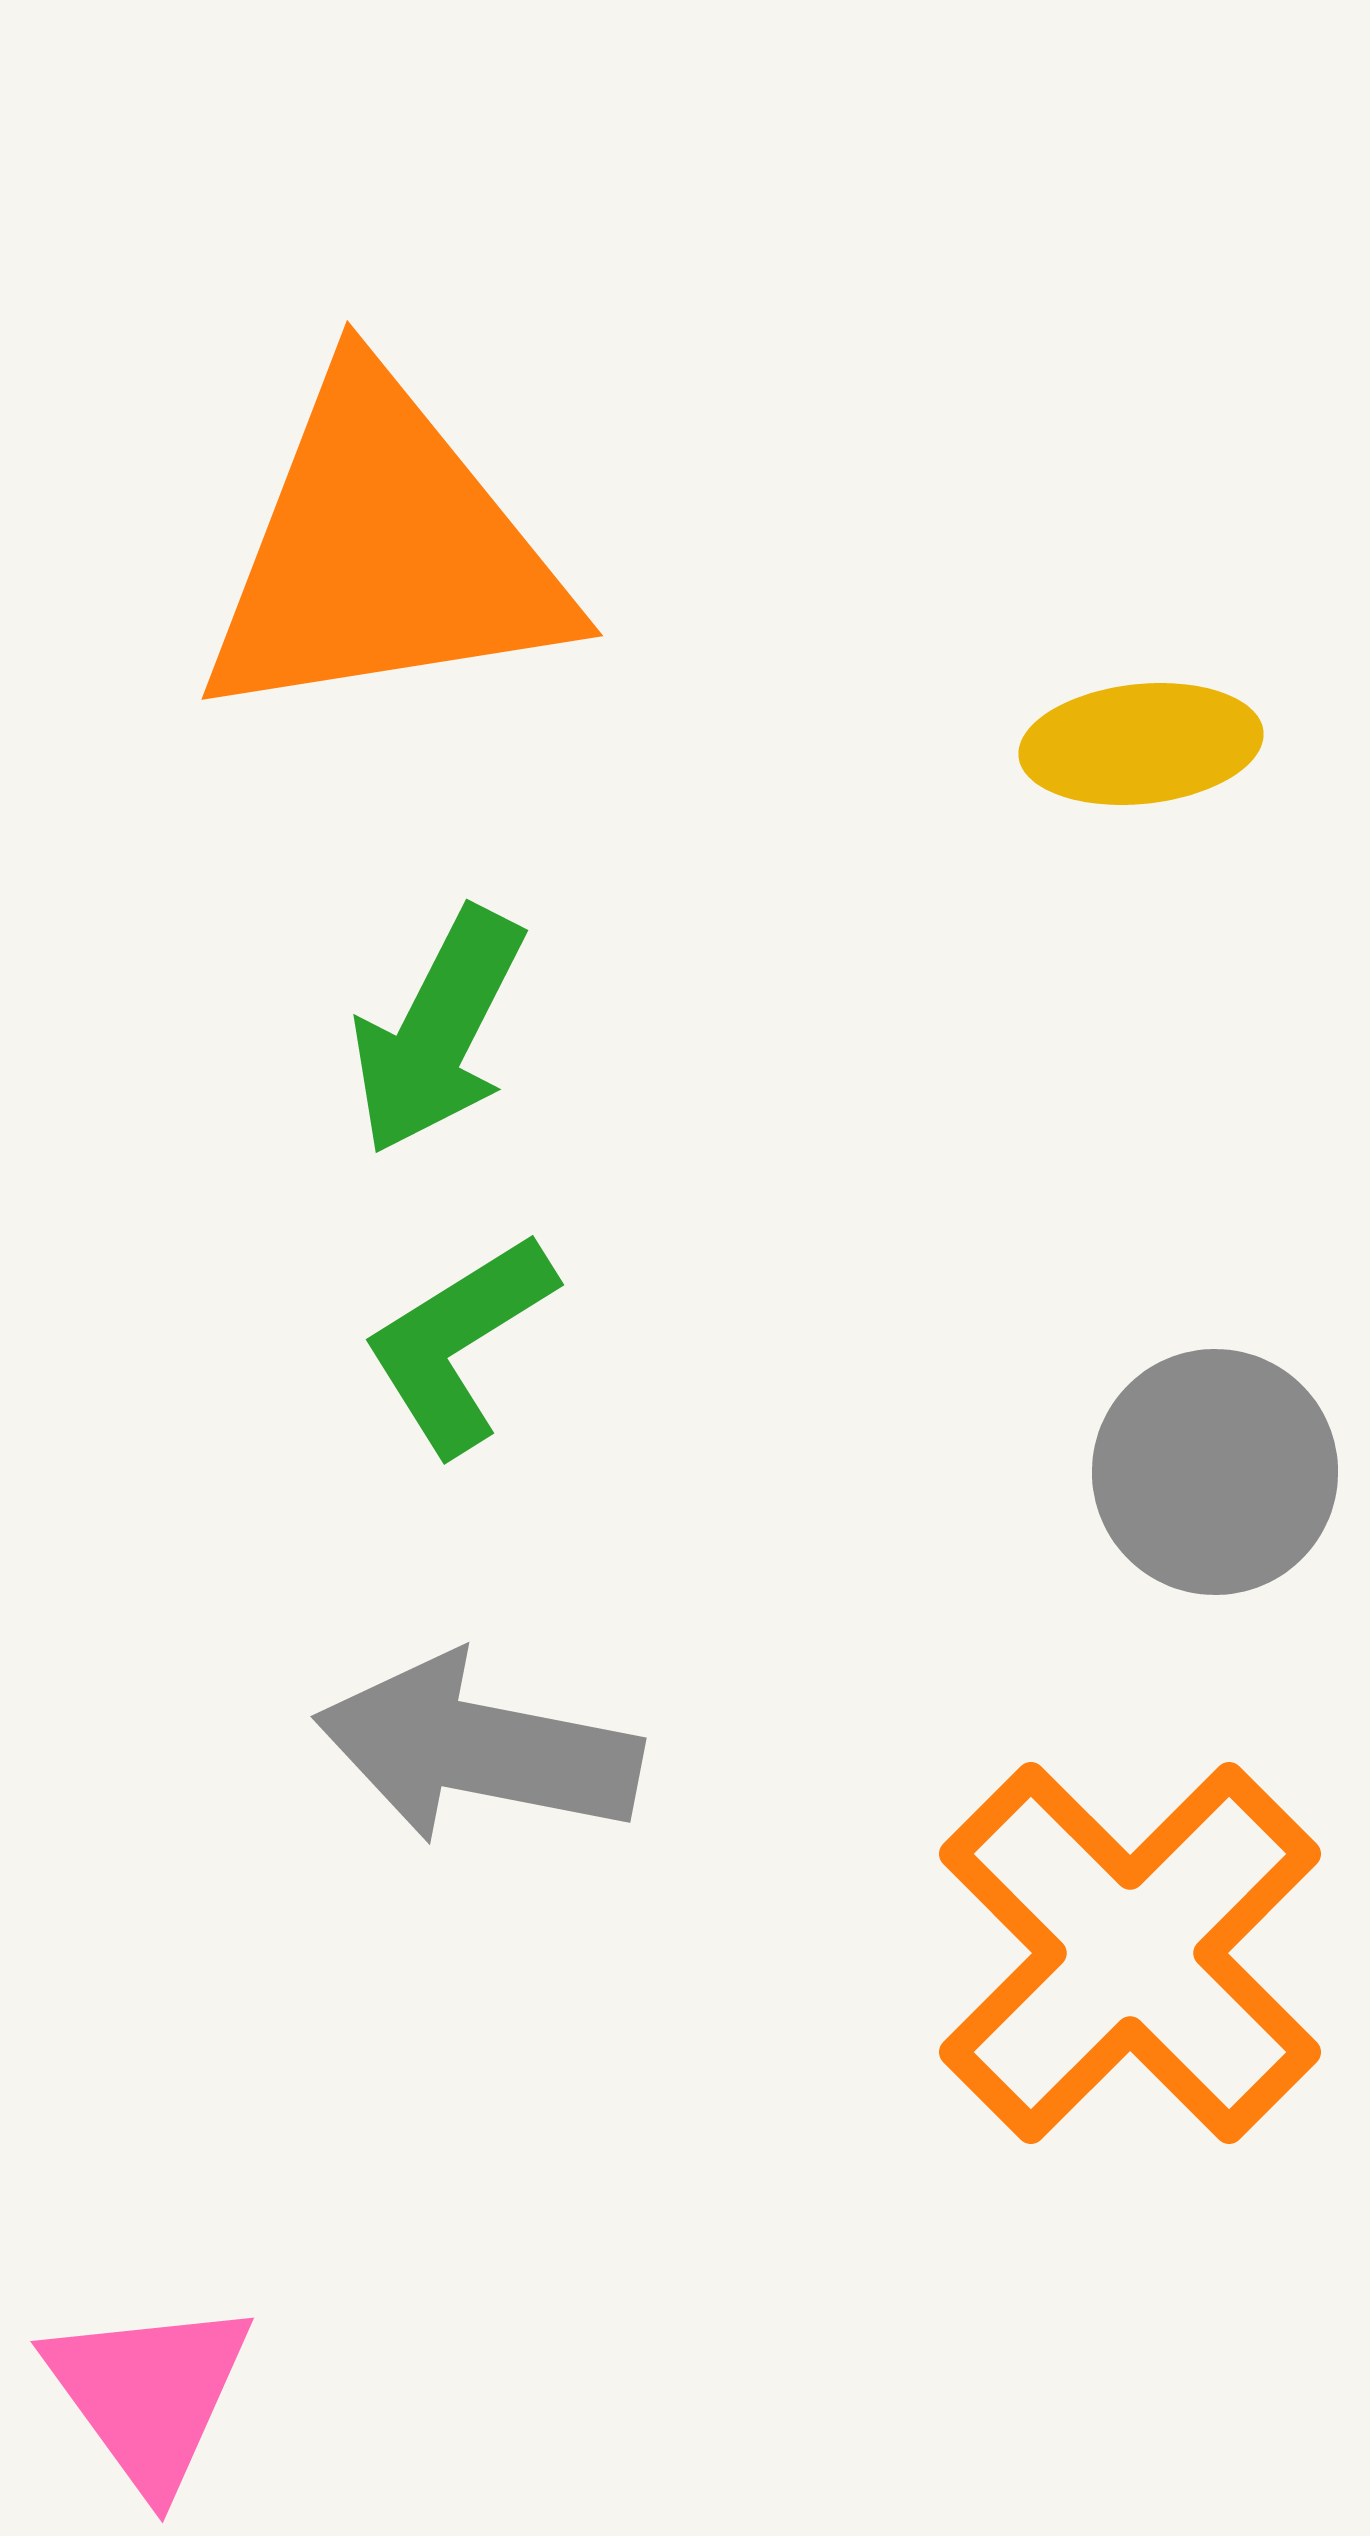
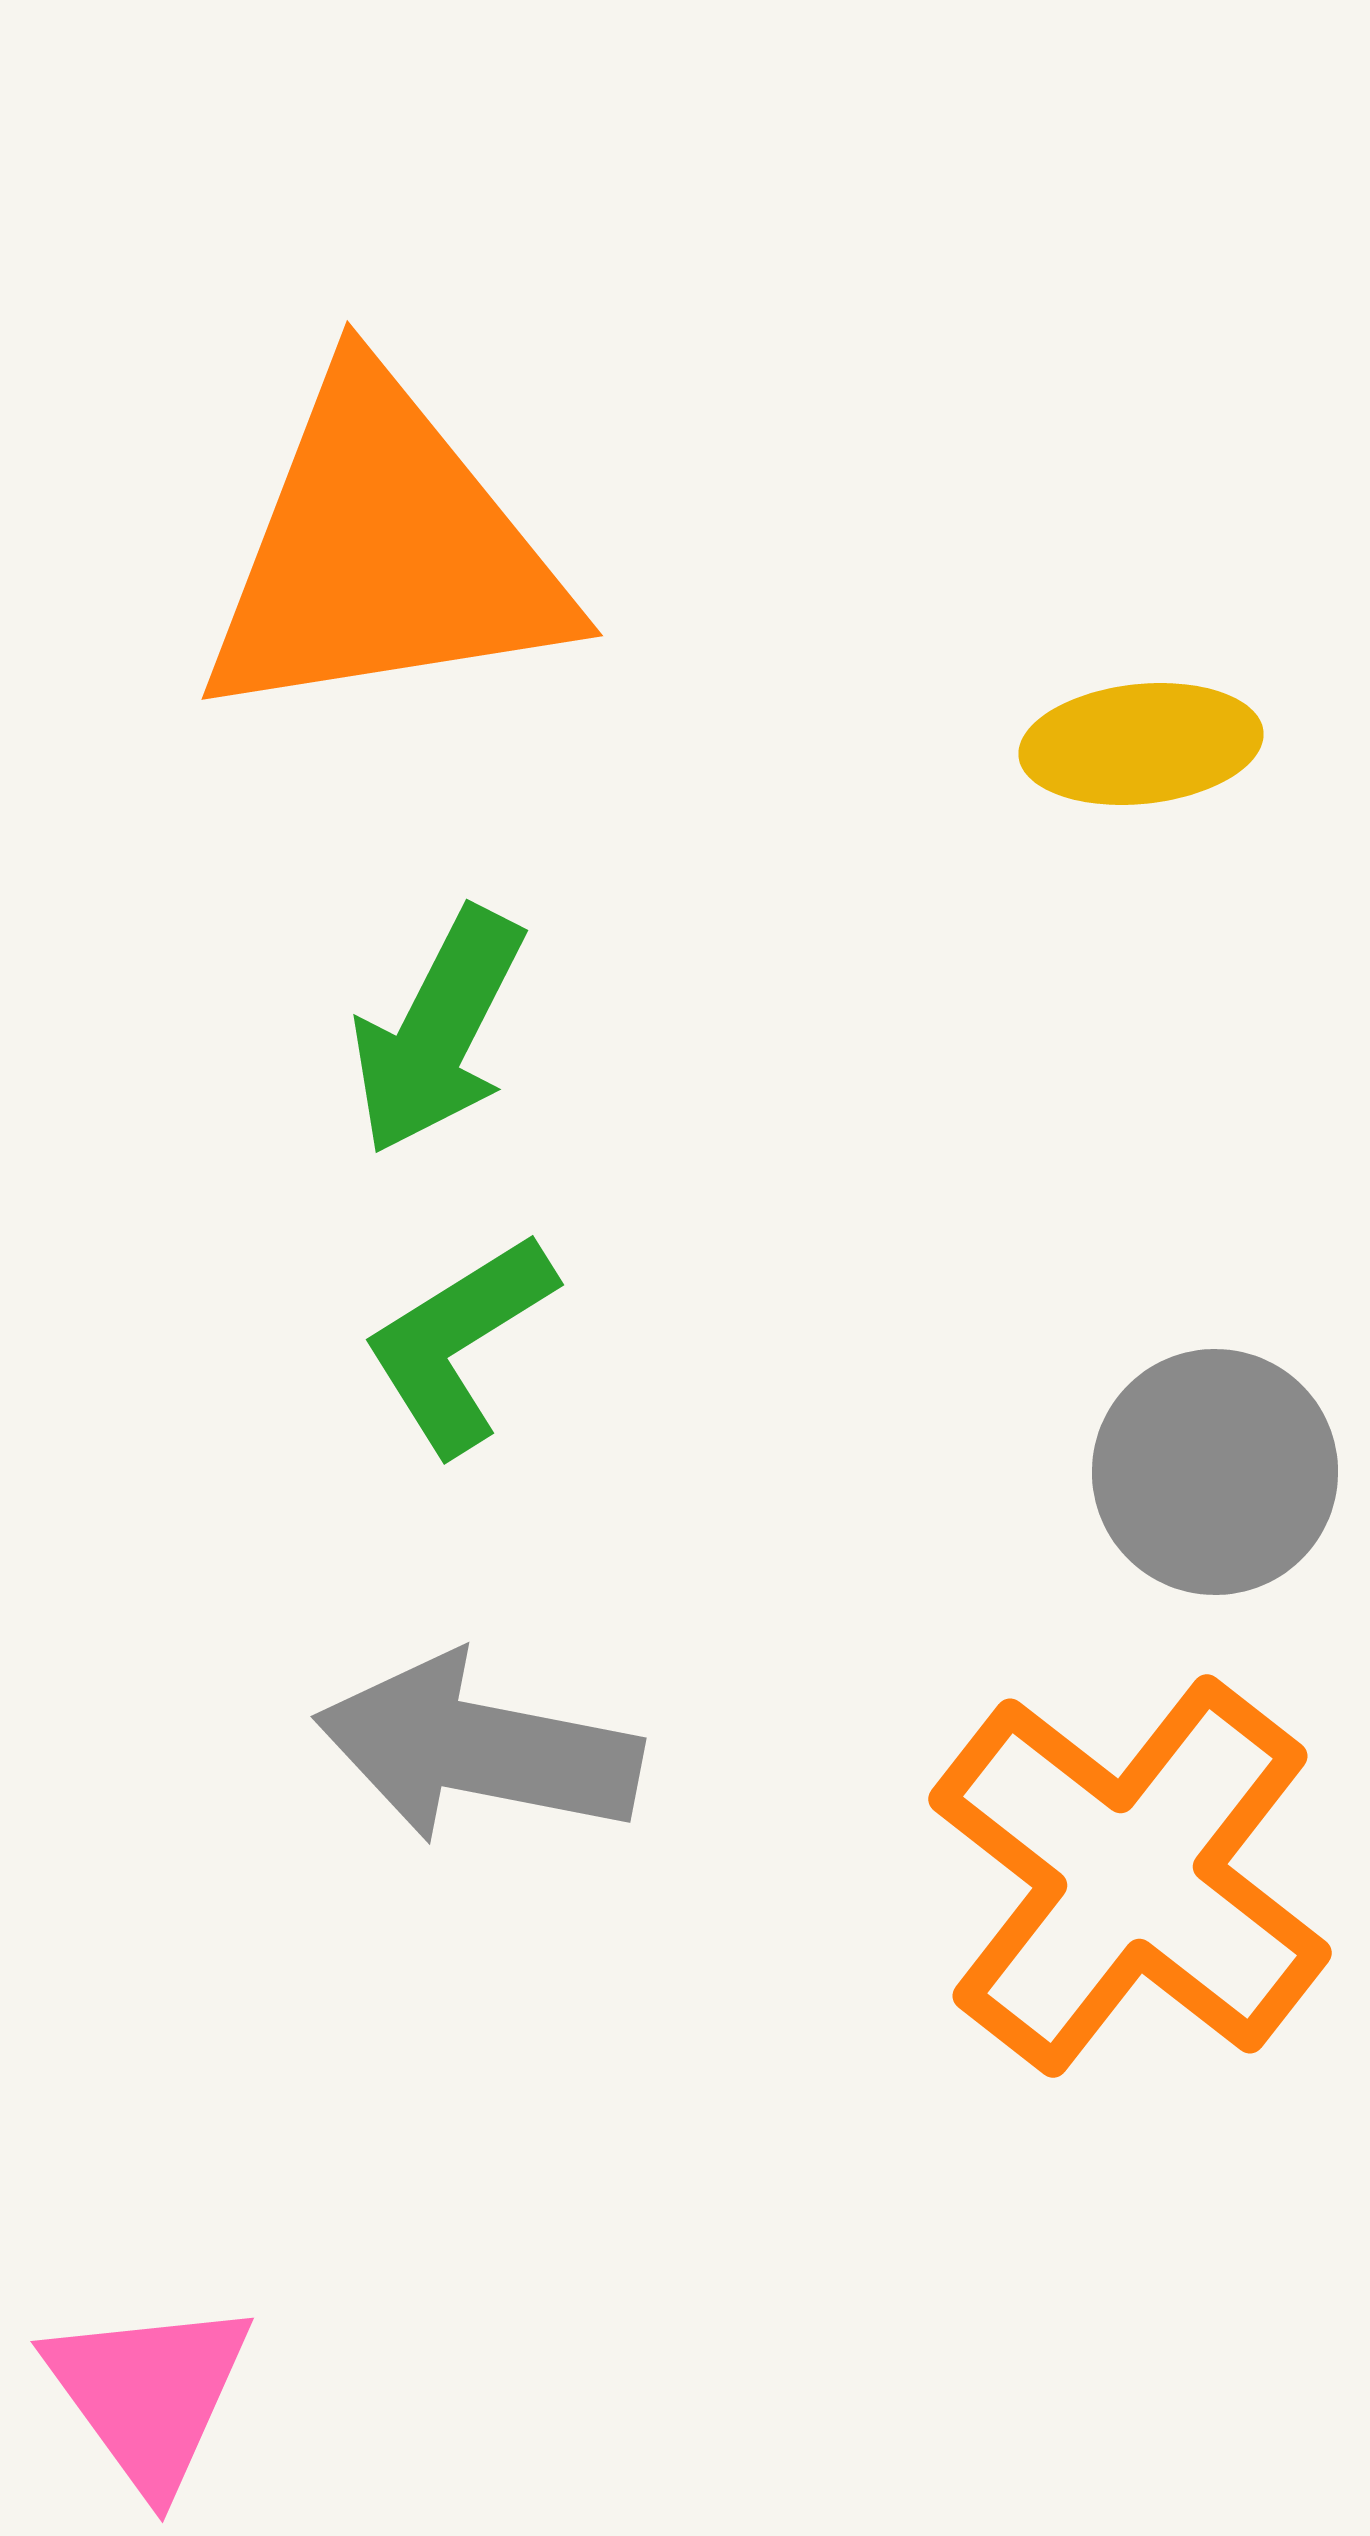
orange cross: moved 77 px up; rotated 7 degrees counterclockwise
